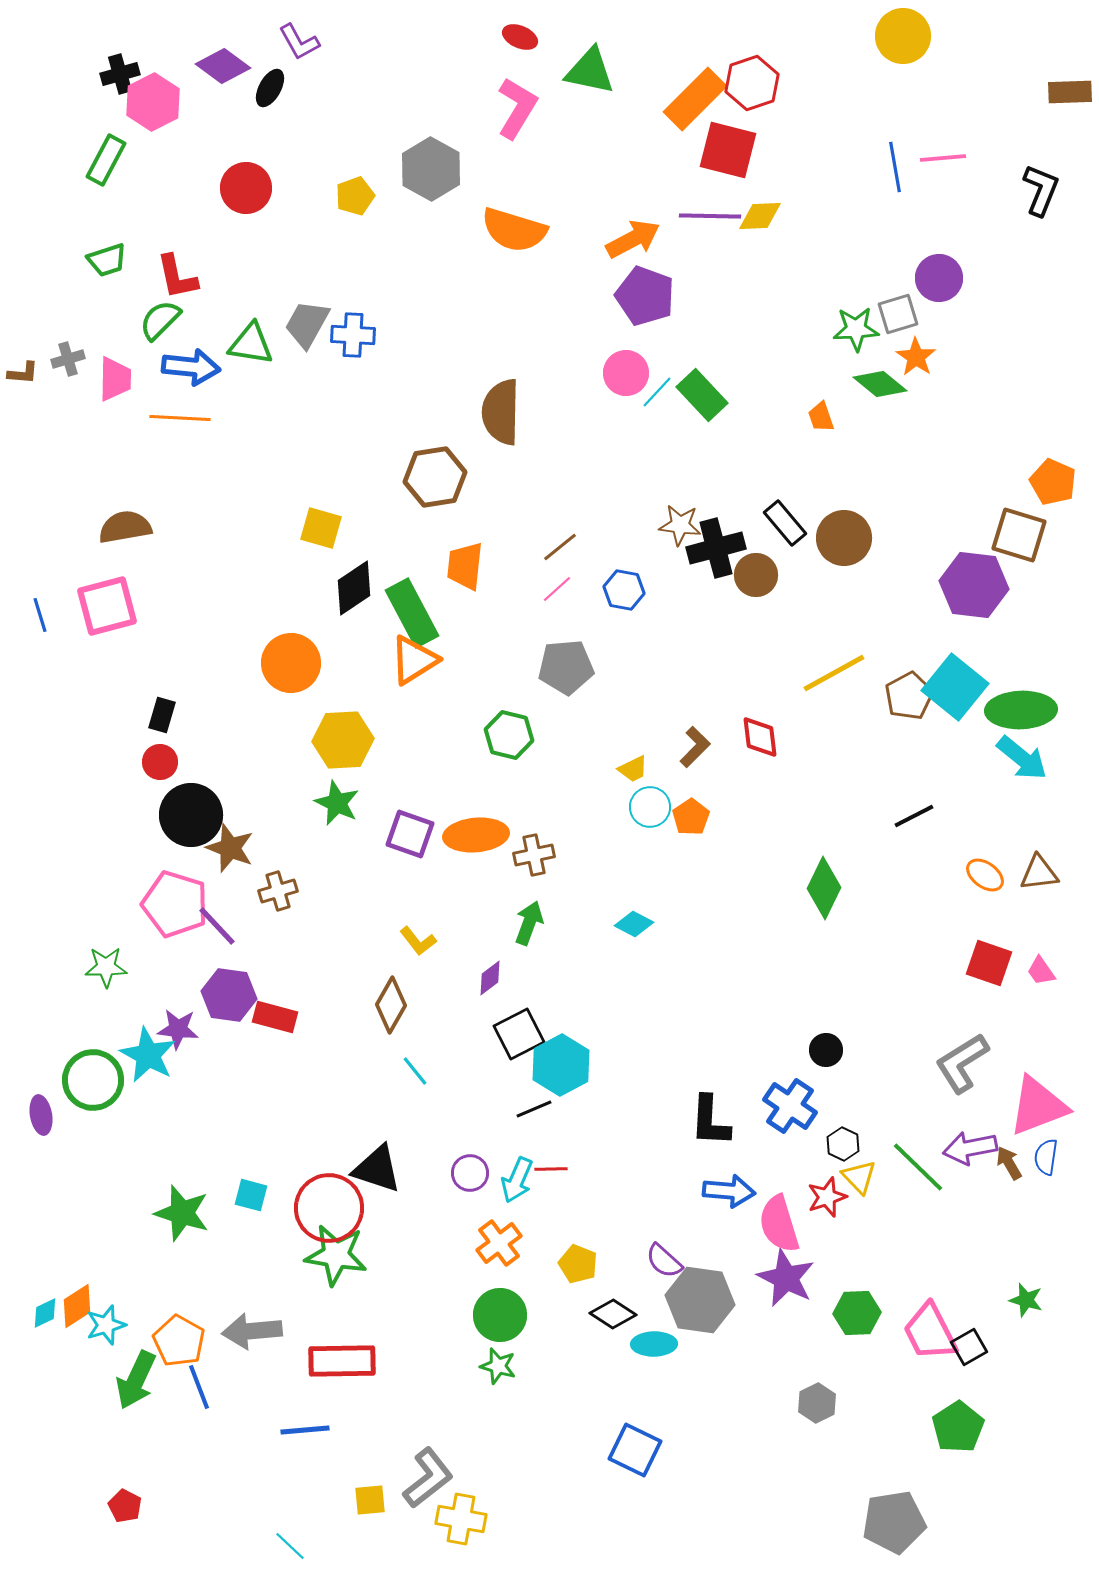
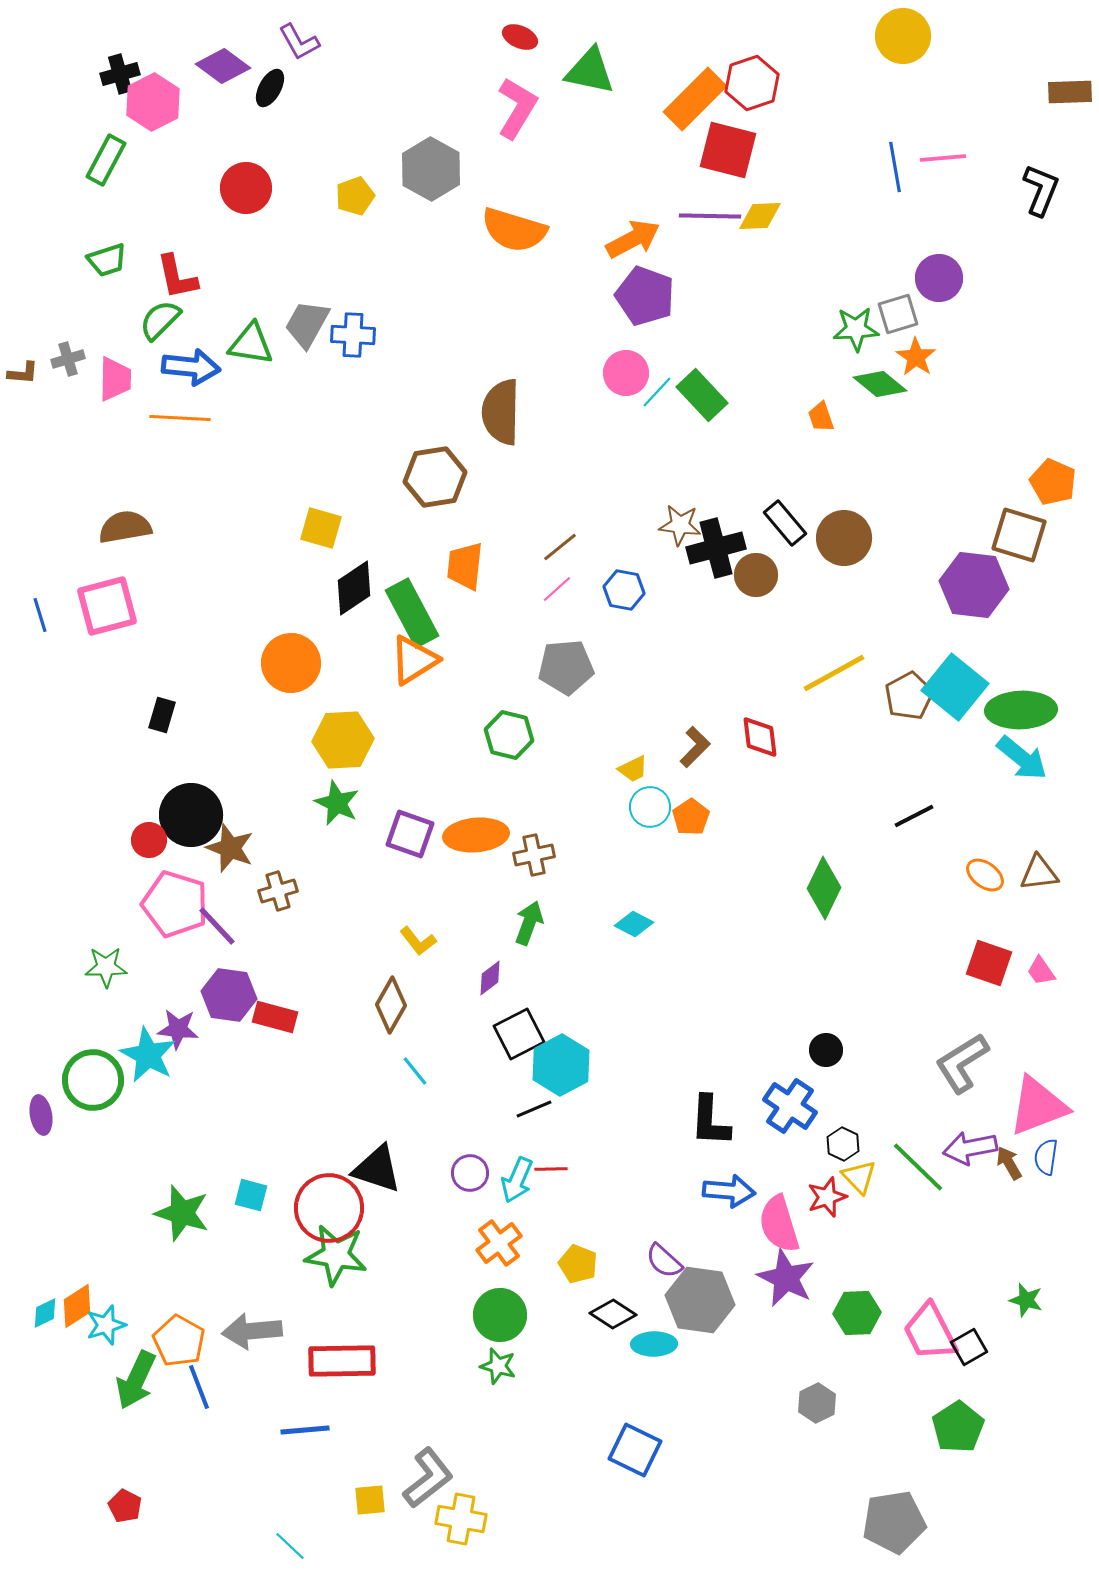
red circle at (160, 762): moved 11 px left, 78 px down
